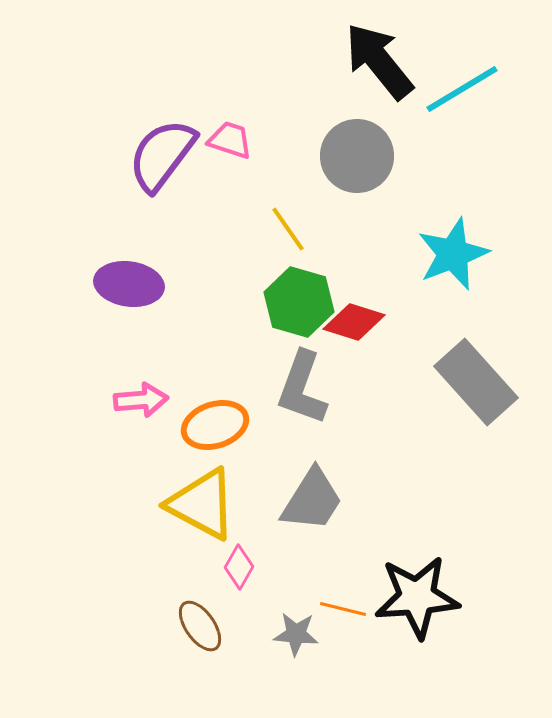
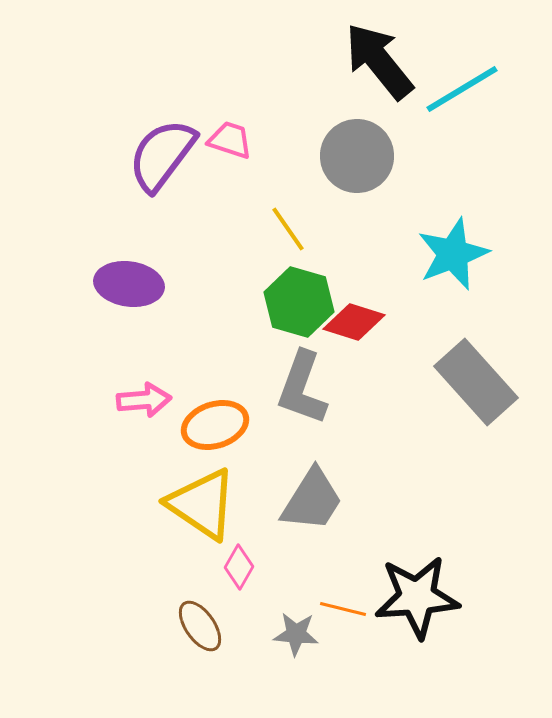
pink arrow: moved 3 px right
yellow triangle: rotated 6 degrees clockwise
